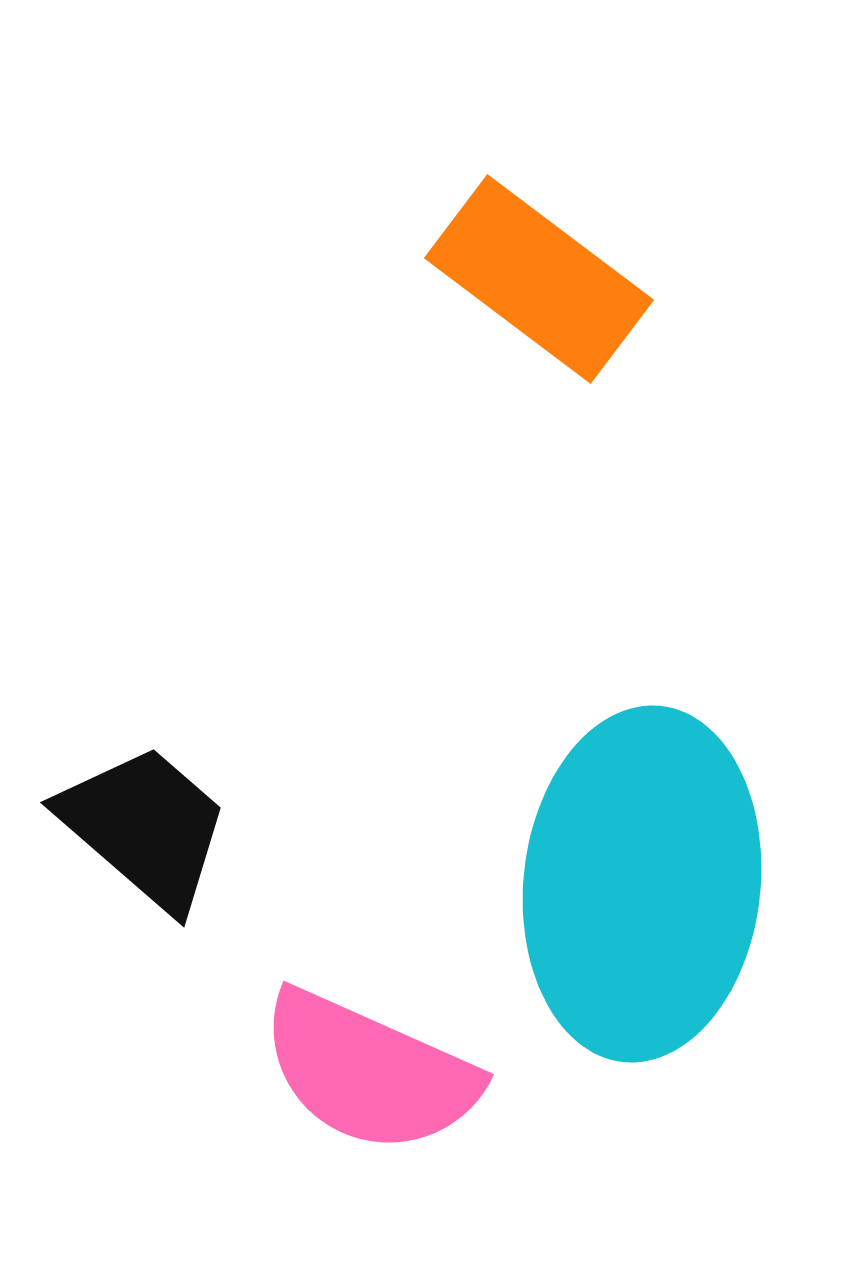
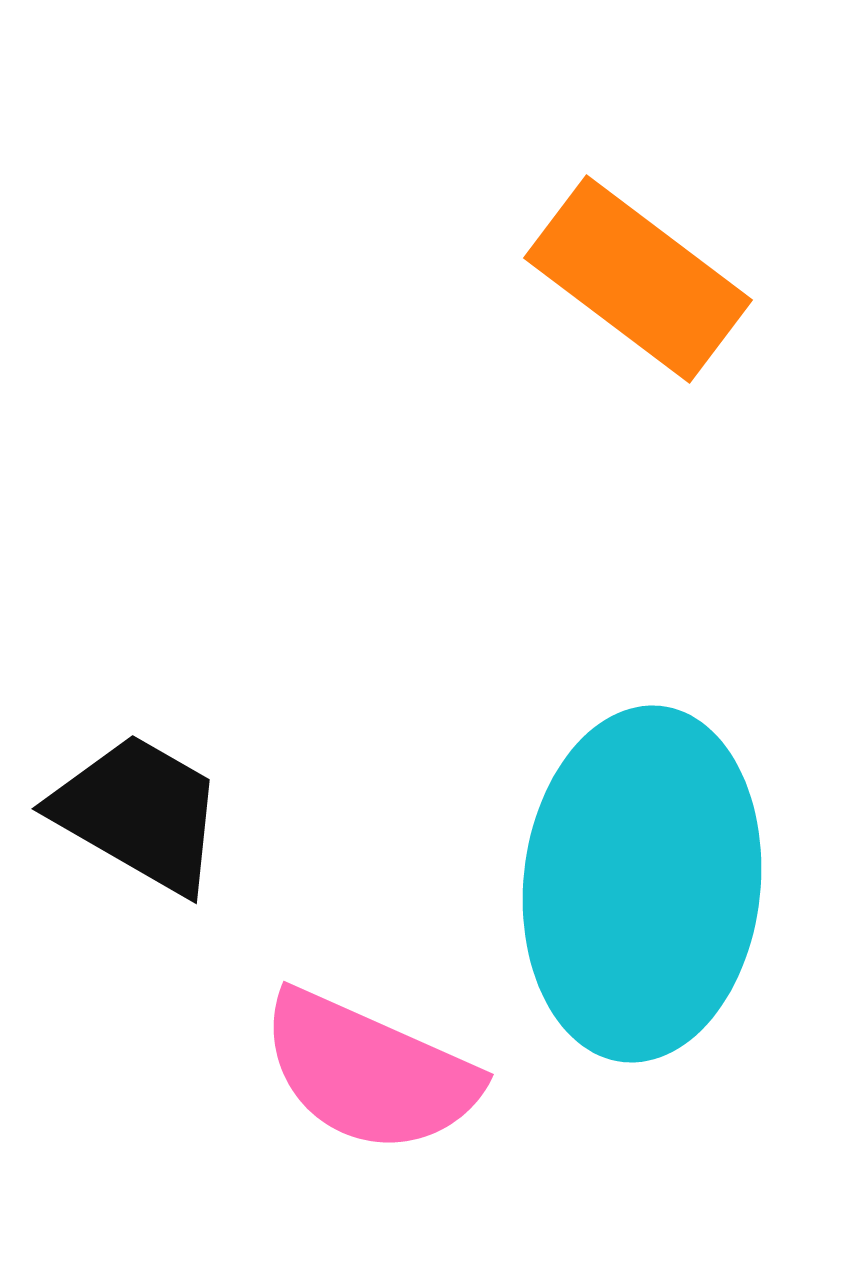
orange rectangle: moved 99 px right
black trapezoid: moved 6 px left, 14 px up; rotated 11 degrees counterclockwise
